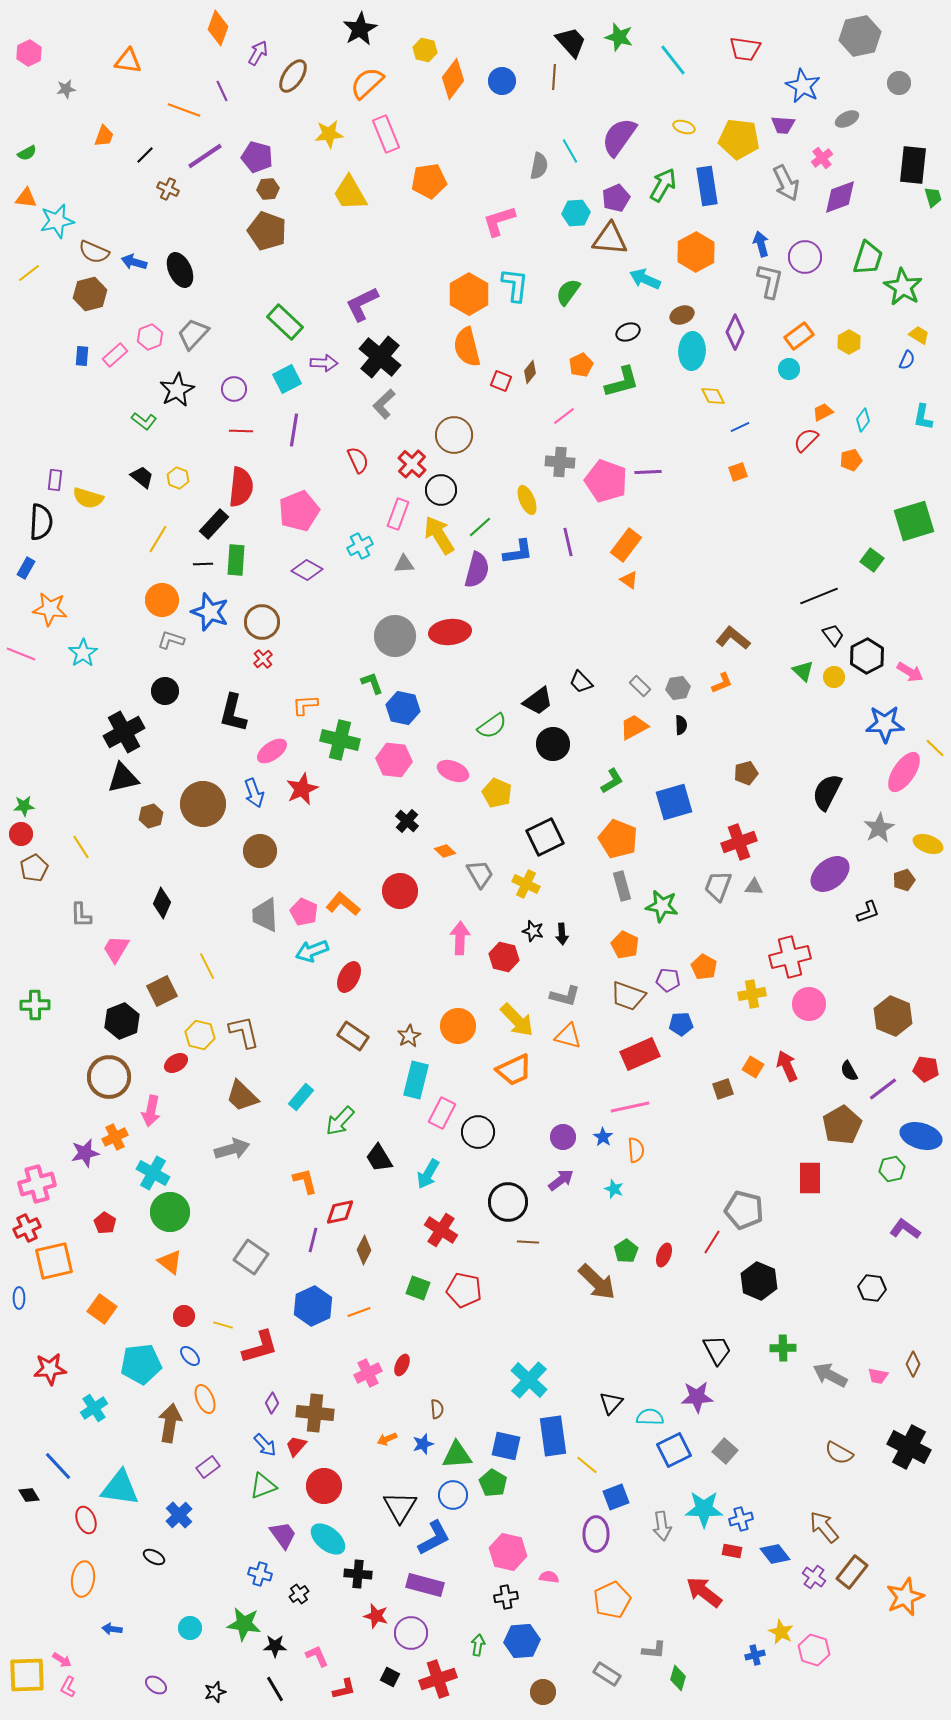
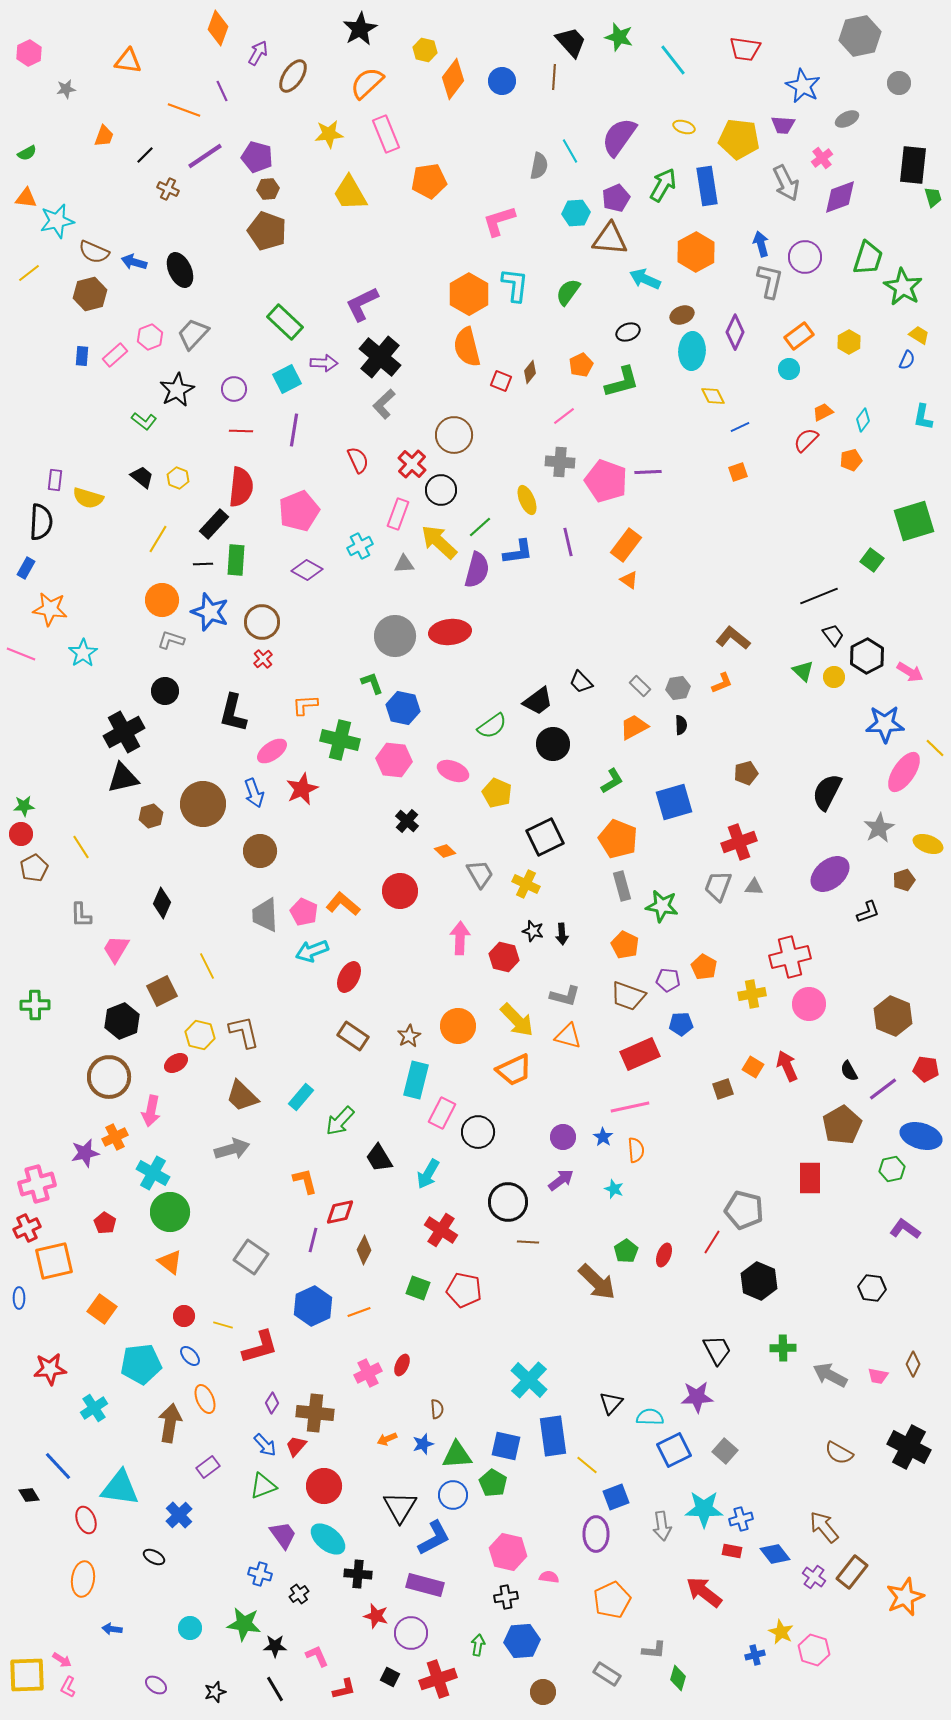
yellow arrow at (439, 535): moved 7 px down; rotated 15 degrees counterclockwise
